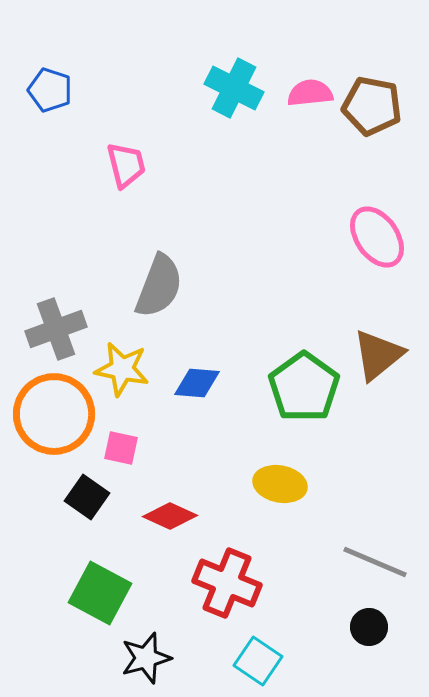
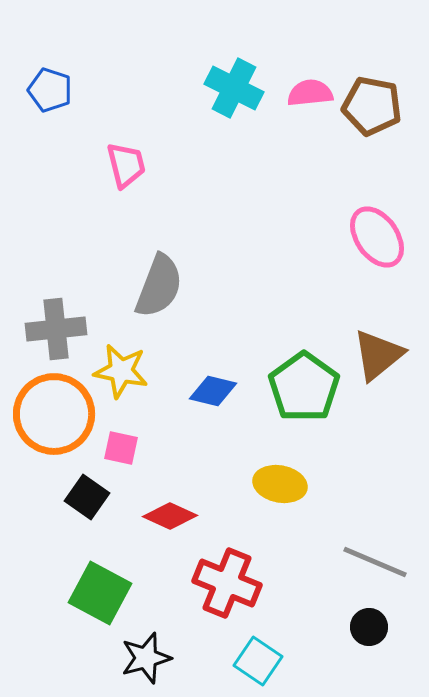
gray cross: rotated 14 degrees clockwise
yellow star: moved 1 px left, 2 px down
blue diamond: moved 16 px right, 8 px down; rotated 9 degrees clockwise
